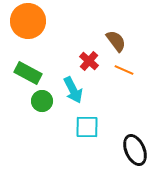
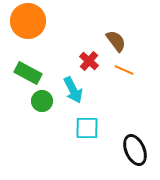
cyan square: moved 1 px down
